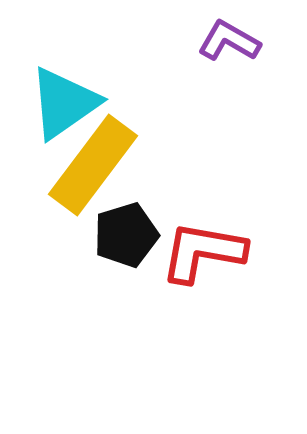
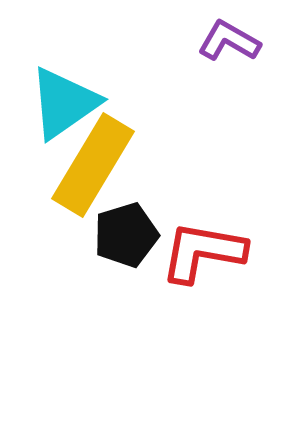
yellow rectangle: rotated 6 degrees counterclockwise
